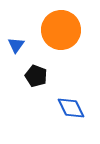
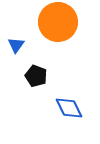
orange circle: moved 3 px left, 8 px up
blue diamond: moved 2 px left
